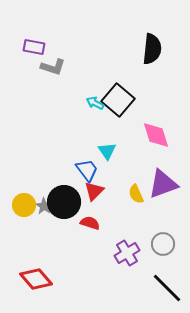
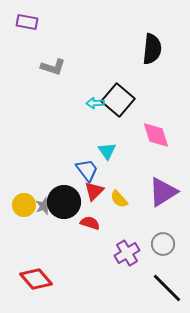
purple rectangle: moved 7 px left, 25 px up
cyan arrow: rotated 30 degrees counterclockwise
purple triangle: moved 8 px down; rotated 12 degrees counterclockwise
yellow semicircle: moved 17 px left, 5 px down; rotated 18 degrees counterclockwise
gray star: rotated 18 degrees clockwise
